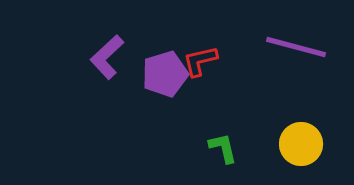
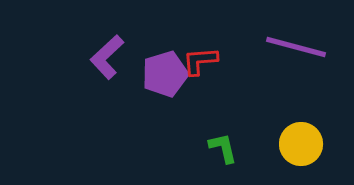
red L-shape: rotated 9 degrees clockwise
